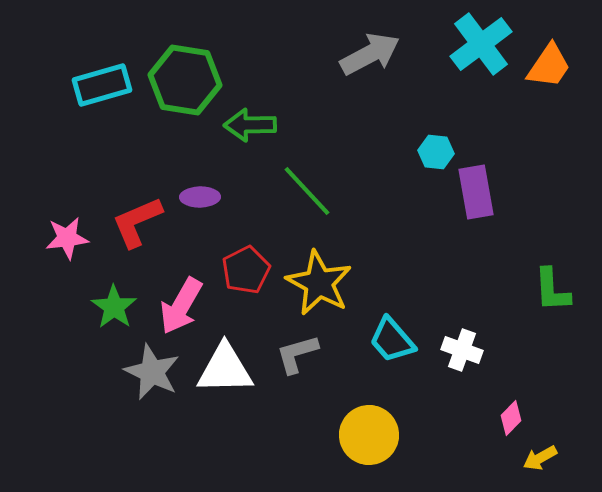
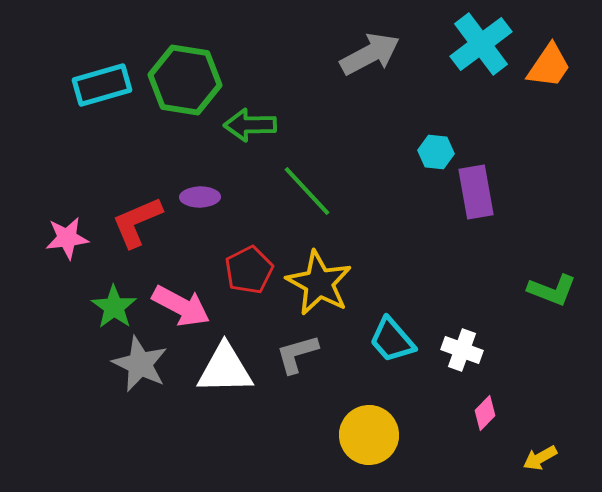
red pentagon: moved 3 px right
green L-shape: rotated 66 degrees counterclockwise
pink arrow: rotated 92 degrees counterclockwise
gray star: moved 12 px left, 8 px up
pink diamond: moved 26 px left, 5 px up
